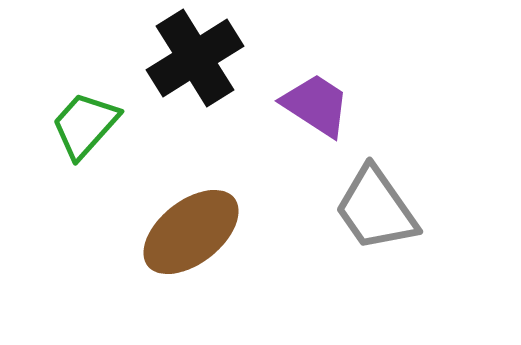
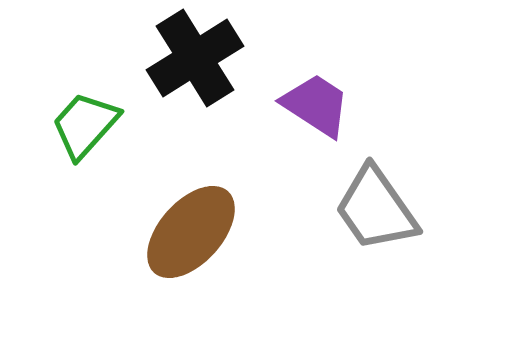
brown ellipse: rotated 10 degrees counterclockwise
